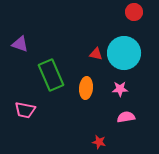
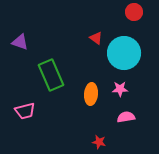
purple triangle: moved 2 px up
red triangle: moved 16 px up; rotated 24 degrees clockwise
orange ellipse: moved 5 px right, 6 px down
pink trapezoid: moved 1 px down; rotated 25 degrees counterclockwise
